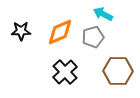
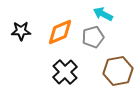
brown hexagon: rotated 12 degrees counterclockwise
